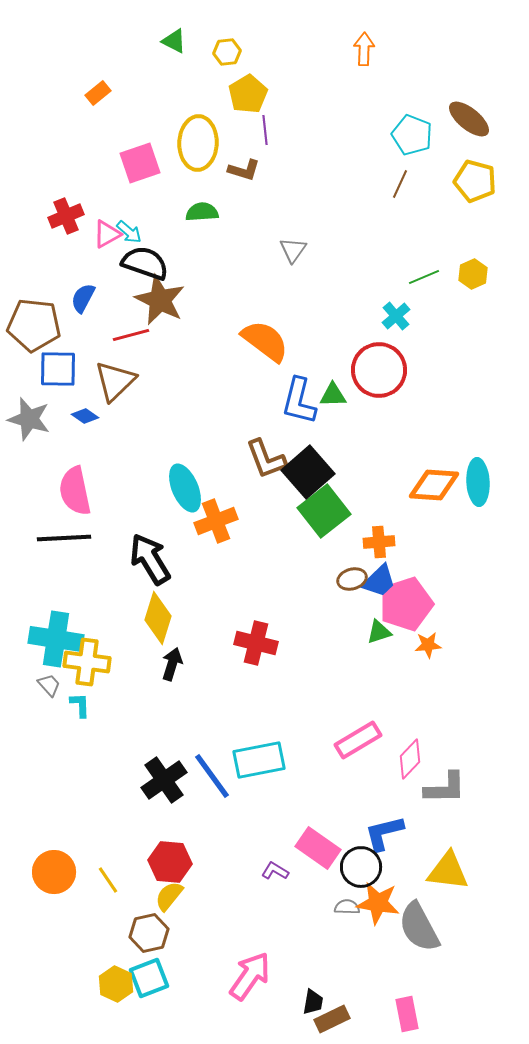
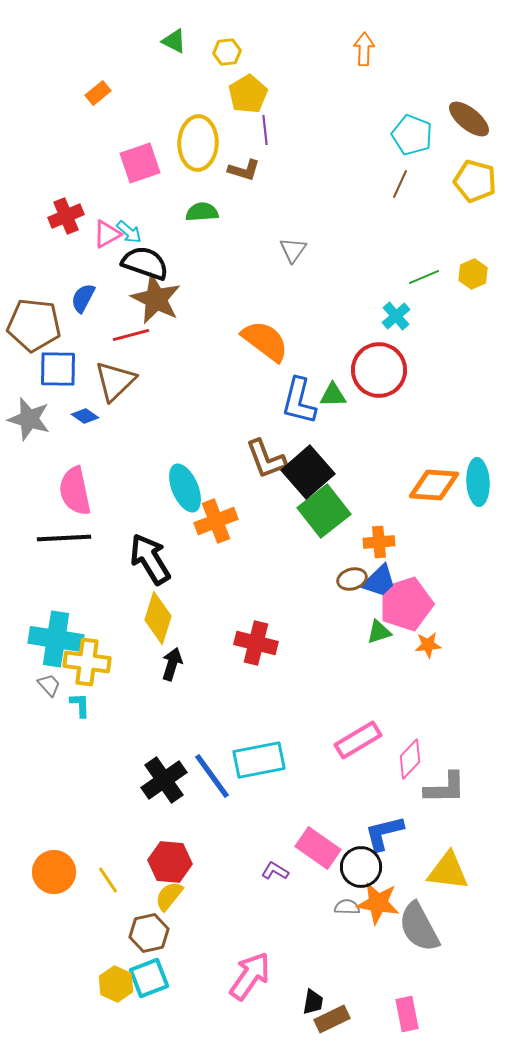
brown star at (160, 300): moved 4 px left, 1 px up
